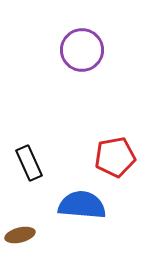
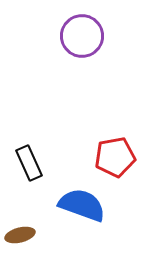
purple circle: moved 14 px up
blue semicircle: rotated 15 degrees clockwise
